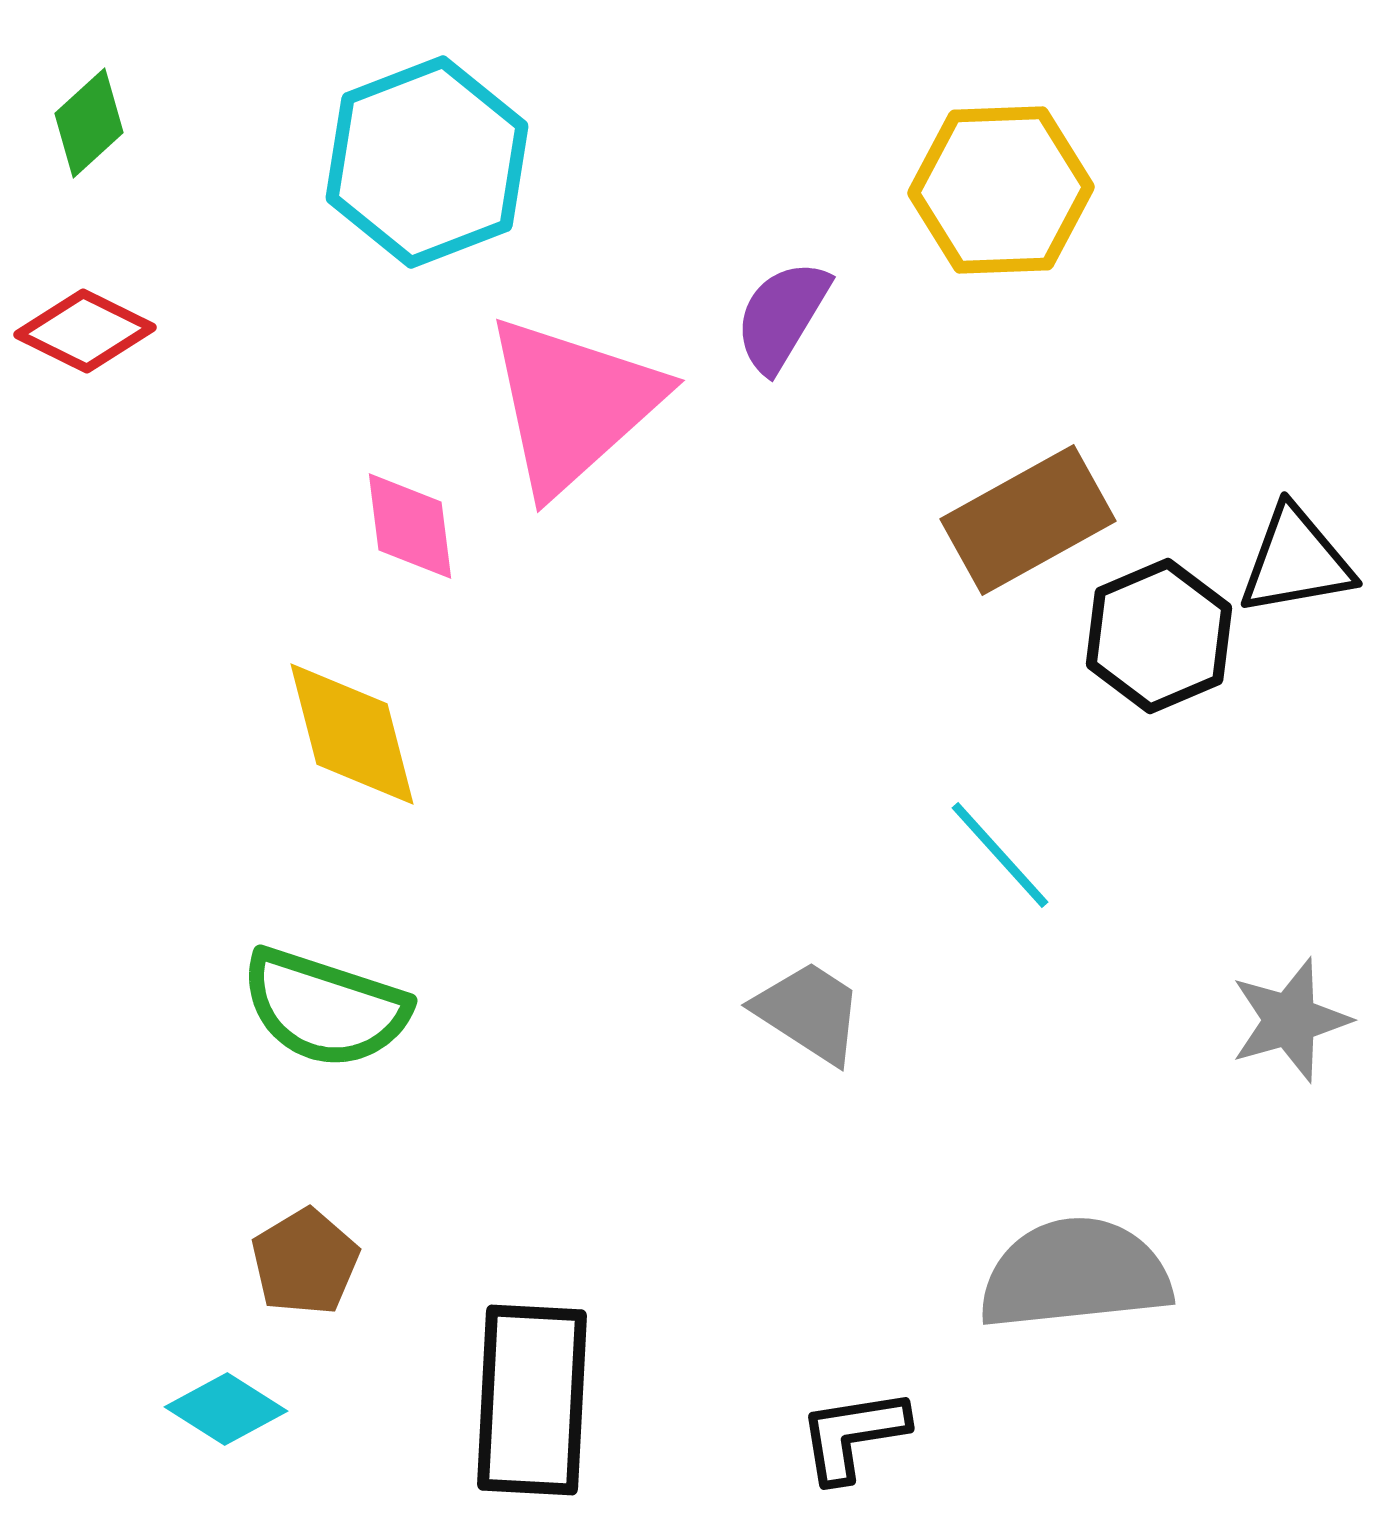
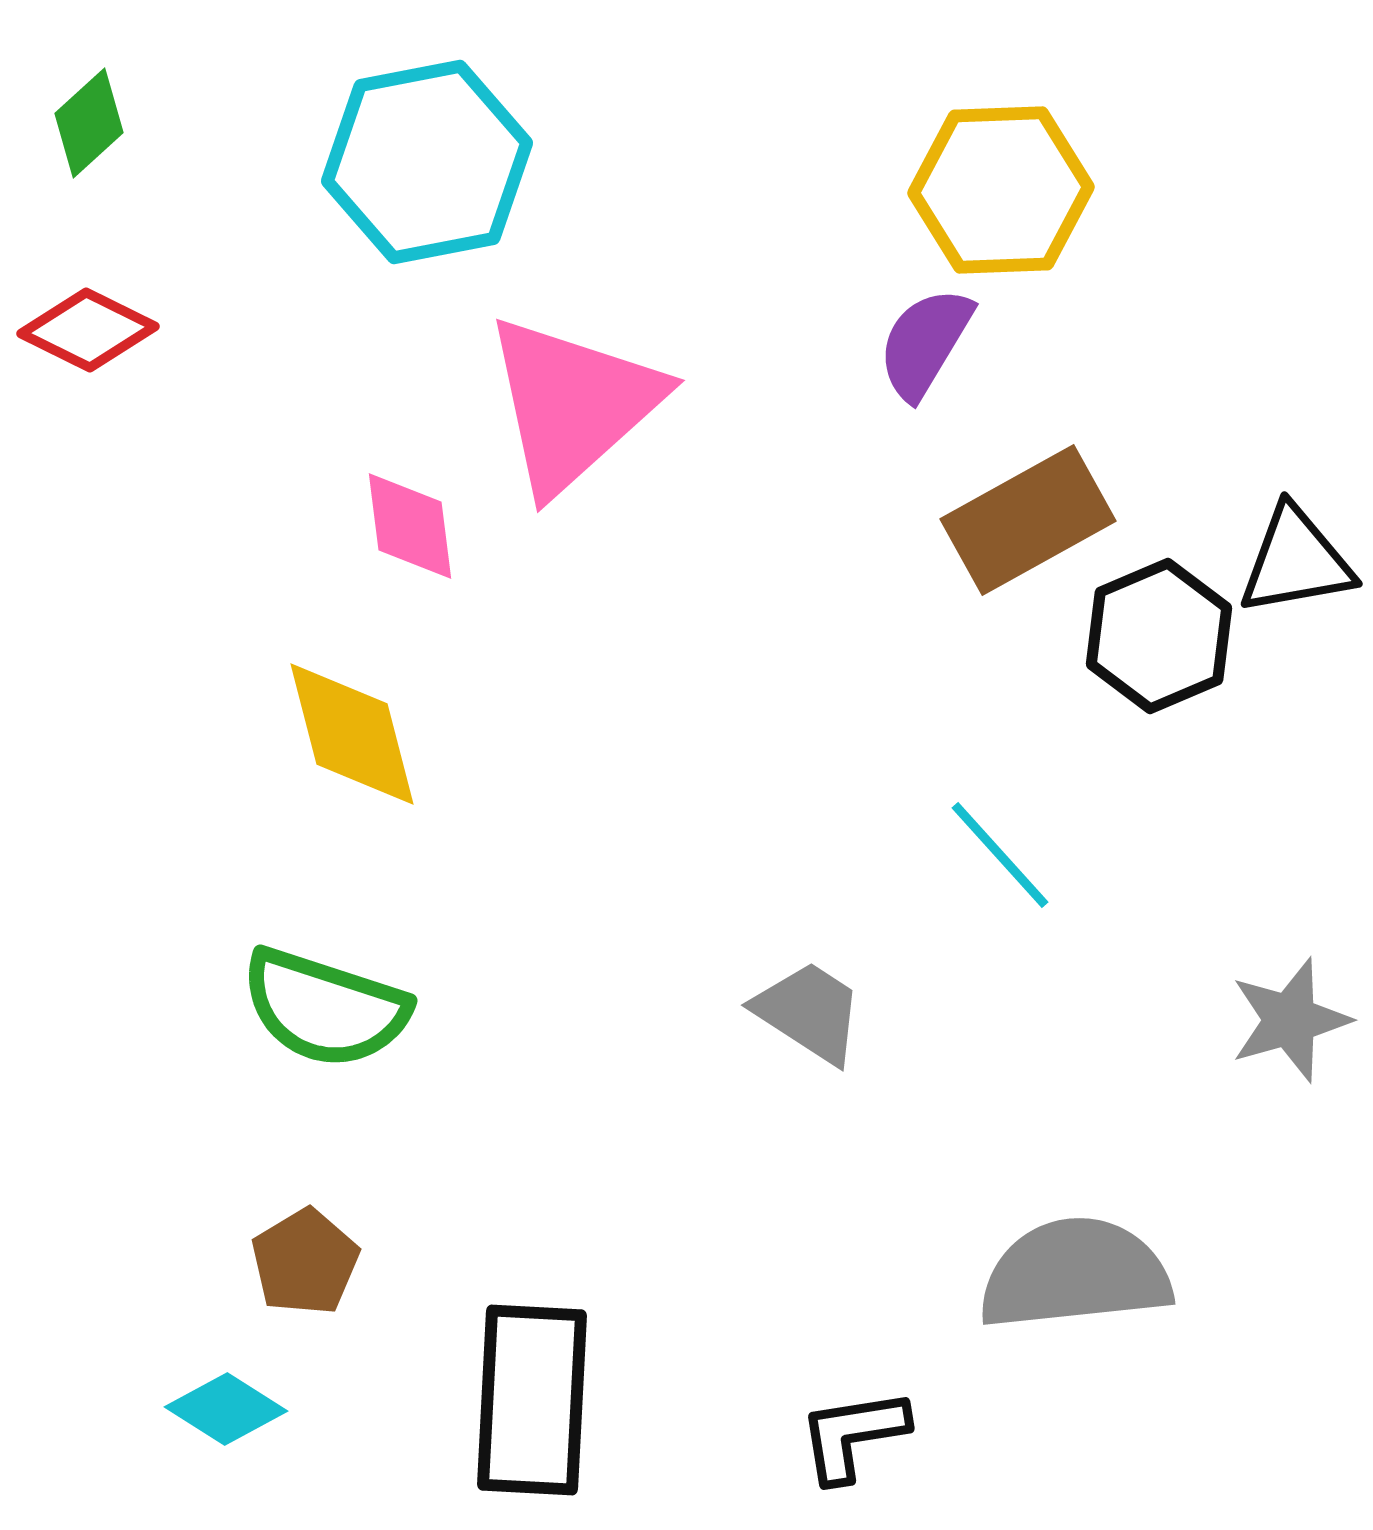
cyan hexagon: rotated 10 degrees clockwise
purple semicircle: moved 143 px right, 27 px down
red diamond: moved 3 px right, 1 px up
